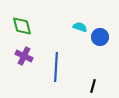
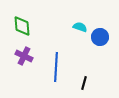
green diamond: rotated 10 degrees clockwise
black line: moved 9 px left, 3 px up
